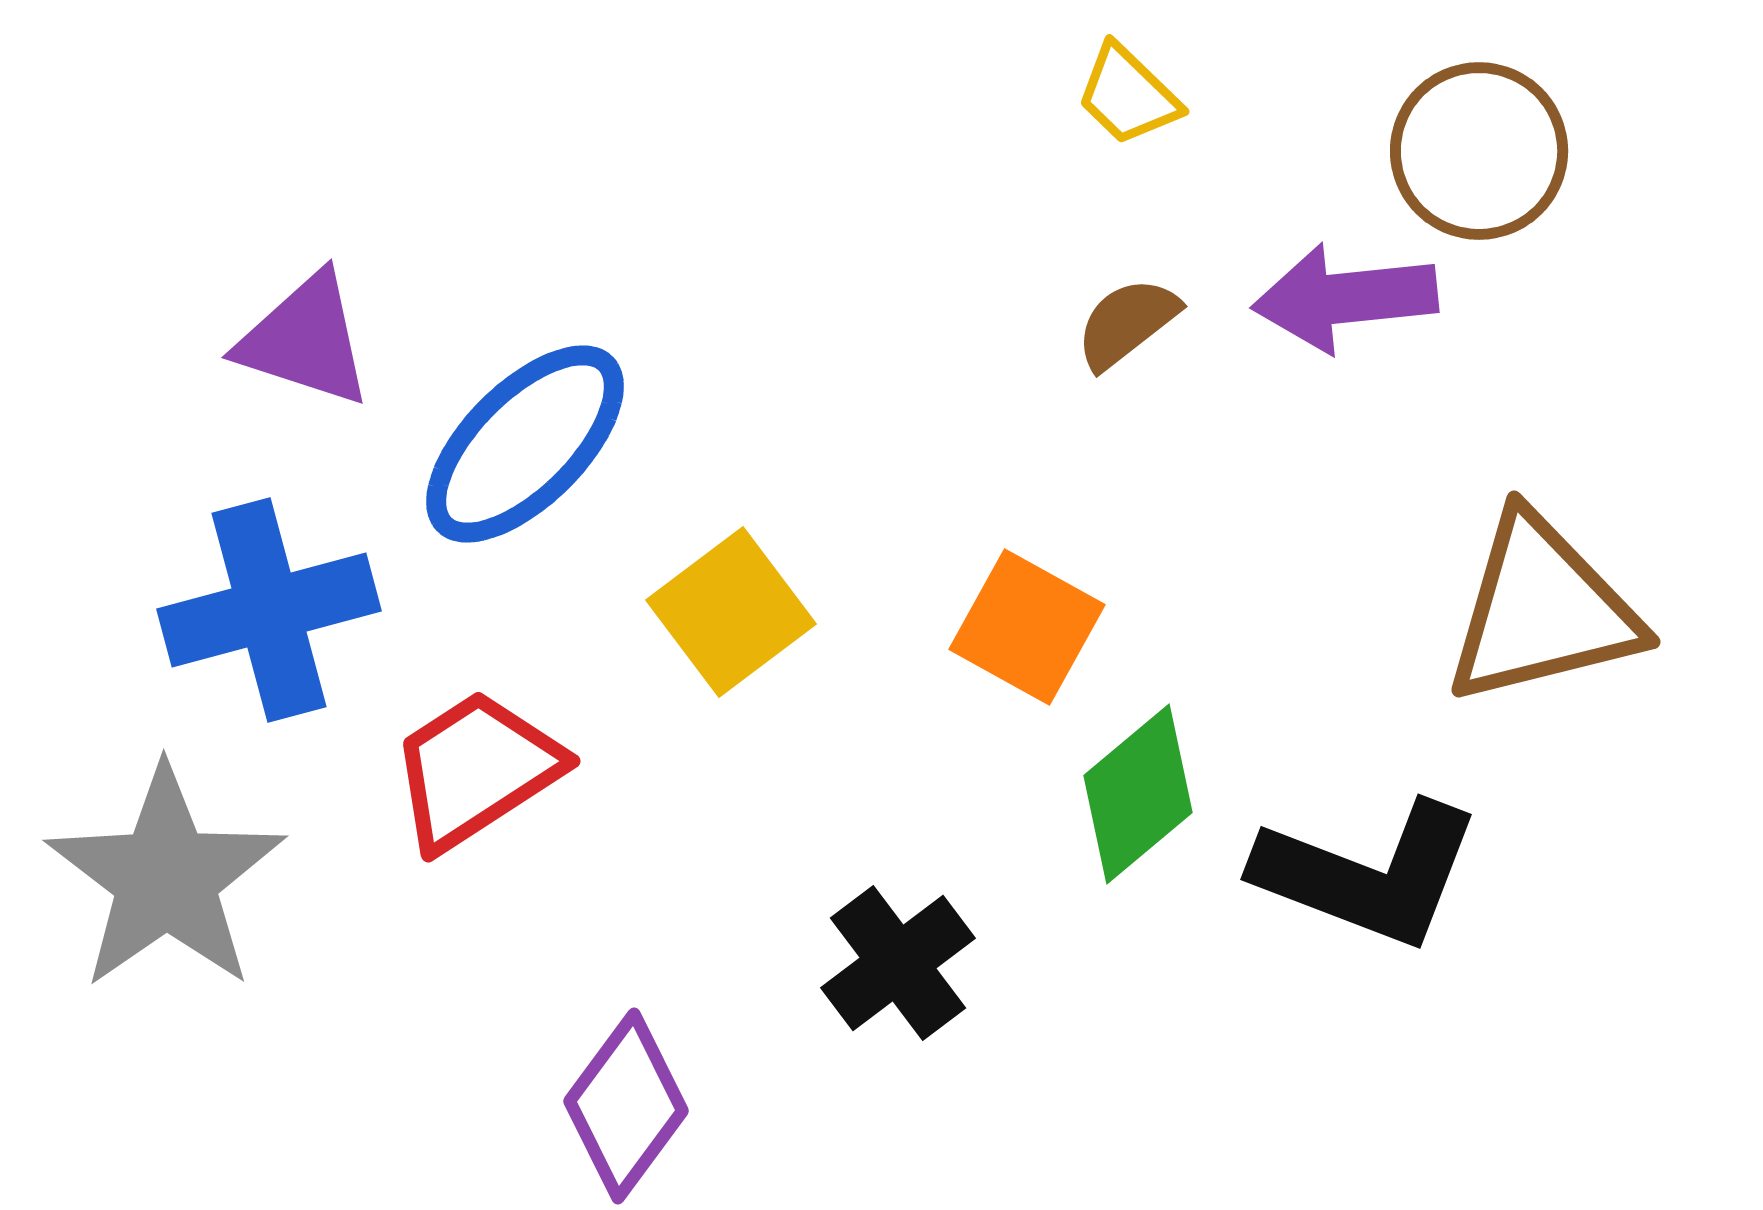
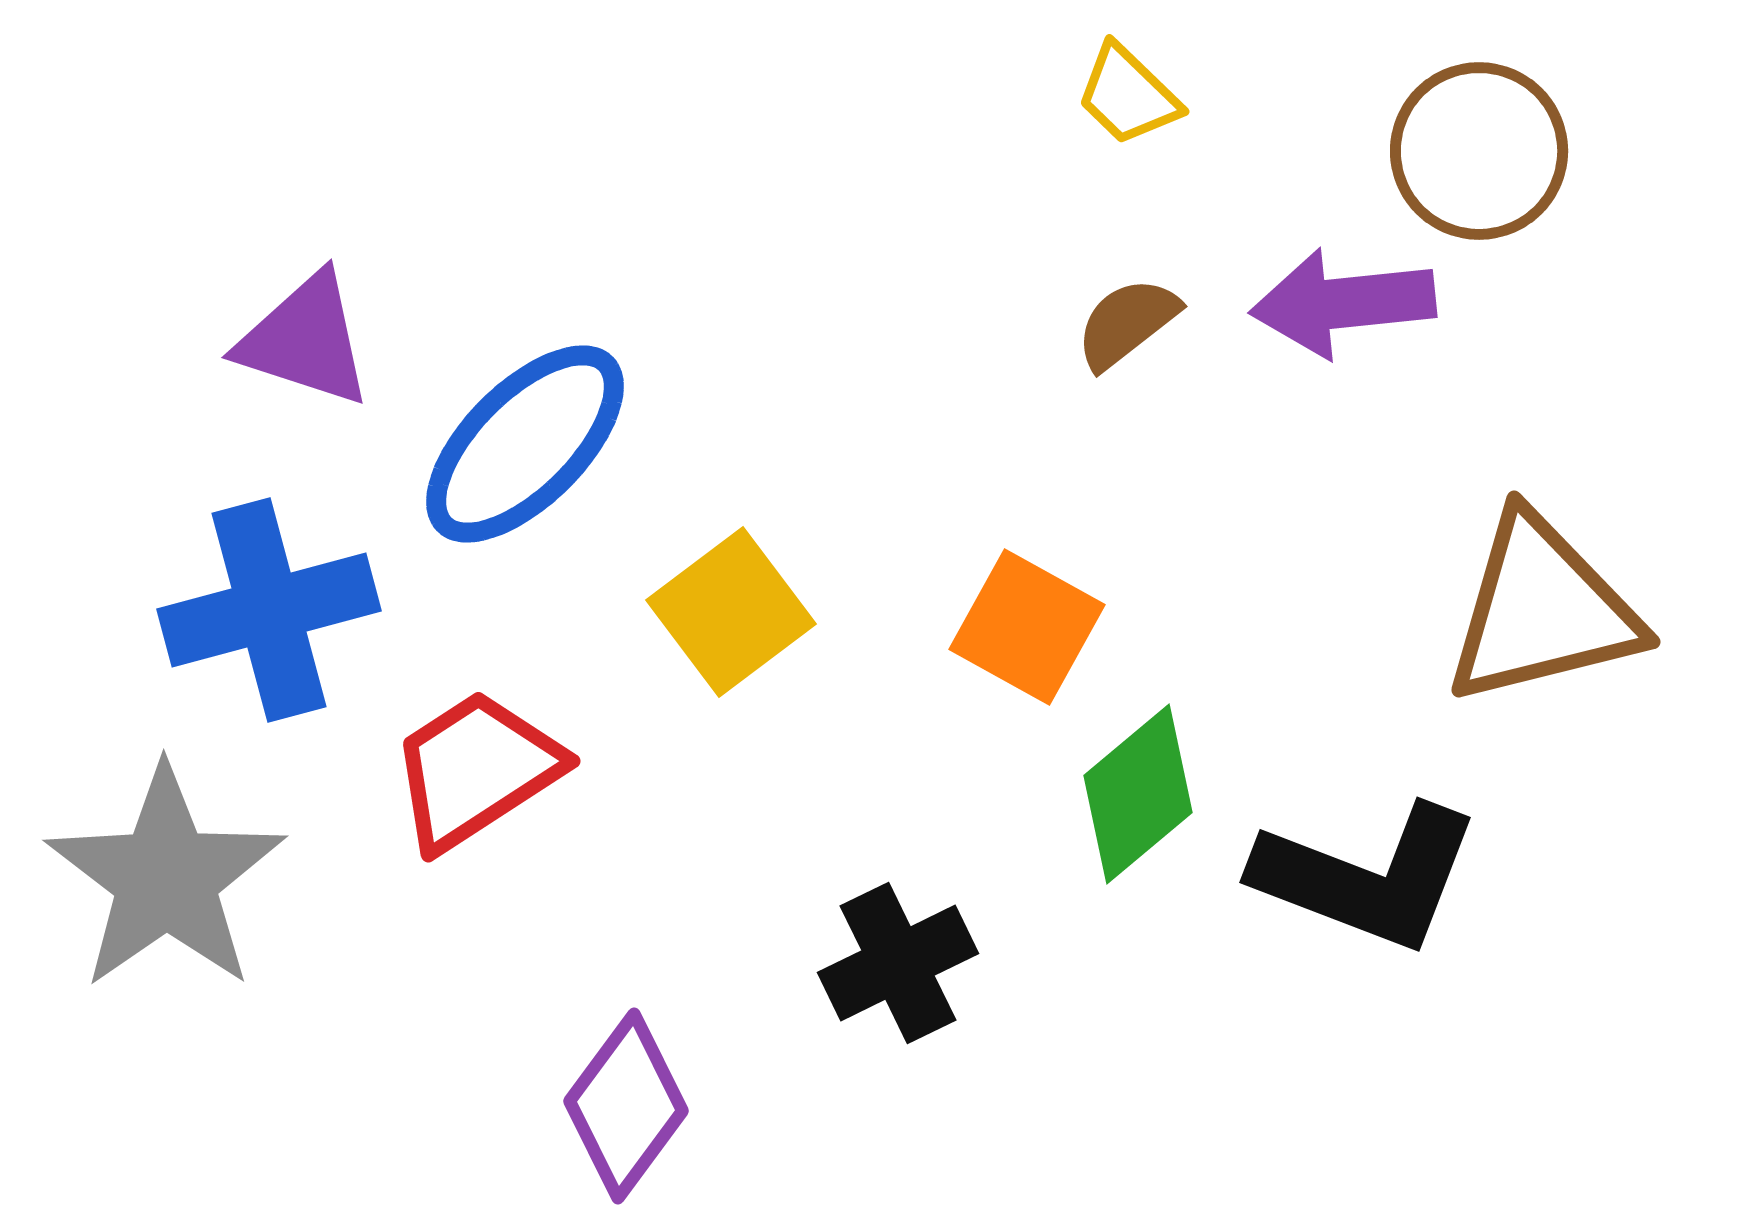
purple arrow: moved 2 px left, 5 px down
black L-shape: moved 1 px left, 3 px down
black cross: rotated 11 degrees clockwise
